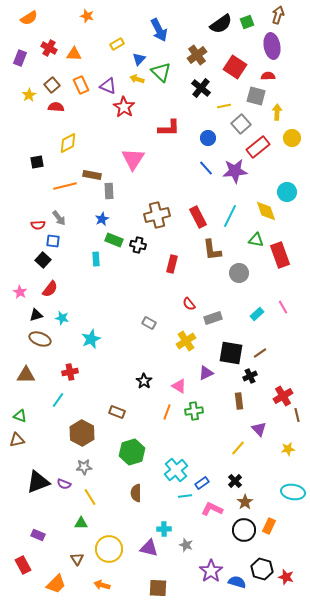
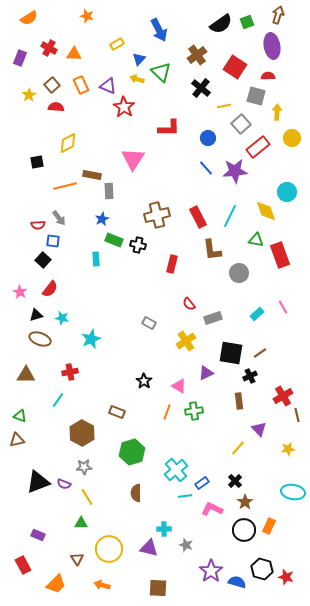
yellow line at (90, 497): moved 3 px left
